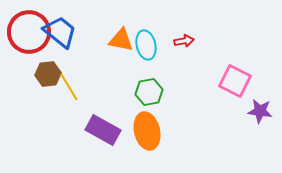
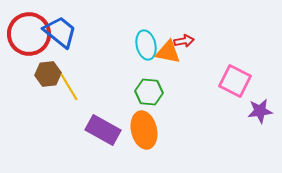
red circle: moved 2 px down
orange triangle: moved 47 px right, 12 px down
green hexagon: rotated 16 degrees clockwise
purple star: rotated 15 degrees counterclockwise
orange ellipse: moved 3 px left, 1 px up
